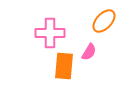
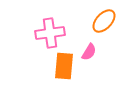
pink cross: rotated 8 degrees counterclockwise
